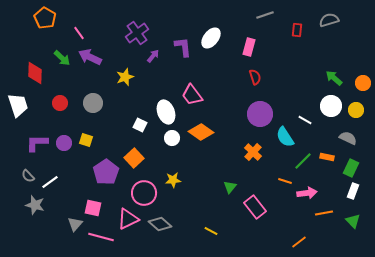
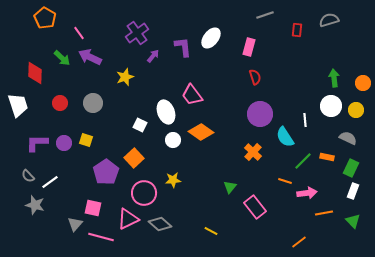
green arrow at (334, 78): rotated 42 degrees clockwise
white line at (305, 120): rotated 56 degrees clockwise
white circle at (172, 138): moved 1 px right, 2 px down
